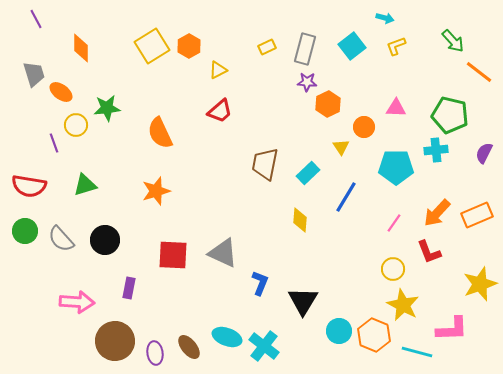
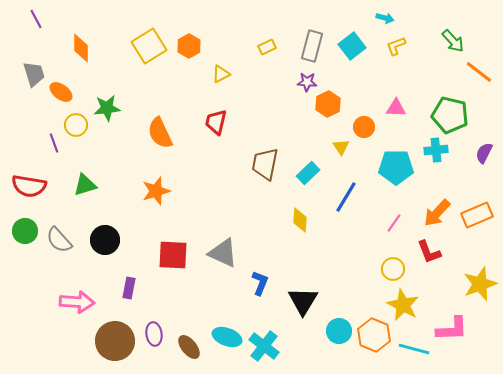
yellow square at (152, 46): moved 3 px left
gray rectangle at (305, 49): moved 7 px right, 3 px up
yellow triangle at (218, 70): moved 3 px right, 4 px down
red trapezoid at (220, 111): moved 4 px left, 11 px down; rotated 144 degrees clockwise
gray semicircle at (61, 239): moved 2 px left, 1 px down
cyan line at (417, 352): moved 3 px left, 3 px up
purple ellipse at (155, 353): moved 1 px left, 19 px up
